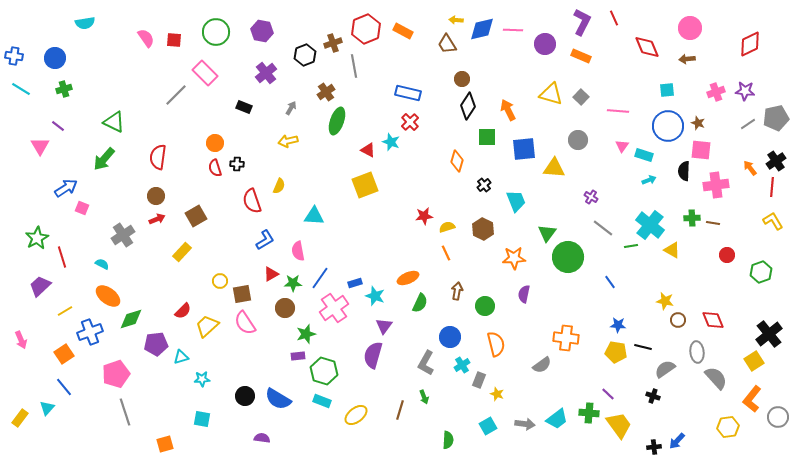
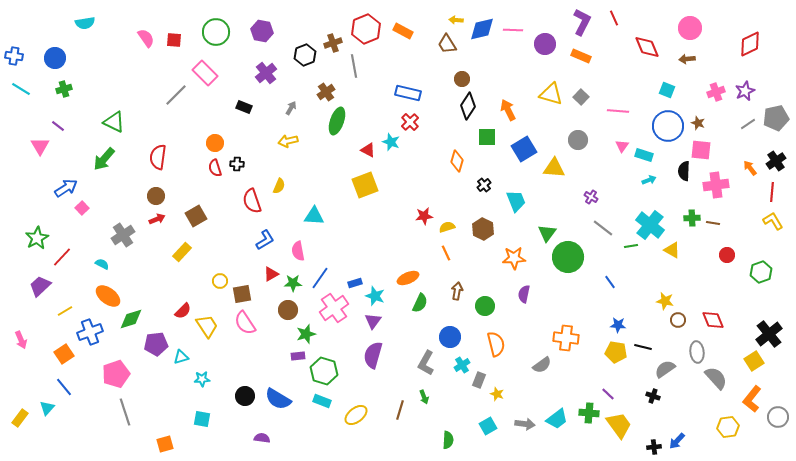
cyan square at (667, 90): rotated 28 degrees clockwise
purple star at (745, 91): rotated 30 degrees counterclockwise
blue square at (524, 149): rotated 25 degrees counterclockwise
red line at (772, 187): moved 5 px down
pink square at (82, 208): rotated 24 degrees clockwise
red line at (62, 257): rotated 60 degrees clockwise
brown circle at (285, 308): moved 3 px right, 2 px down
yellow trapezoid at (207, 326): rotated 100 degrees clockwise
purple triangle at (384, 326): moved 11 px left, 5 px up
